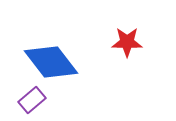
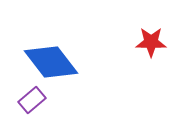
red star: moved 24 px right
